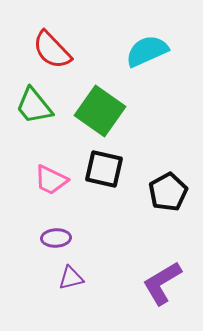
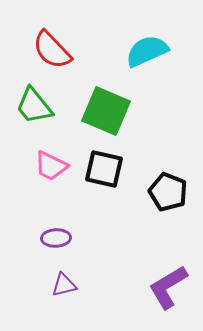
green square: moved 6 px right; rotated 12 degrees counterclockwise
pink trapezoid: moved 14 px up
black pentagon: rotated 21 degrees counterclockwise
purple triangle: moved 7 px left, 7 px down
purple L-shape: moved 6 px right, 4 px down
